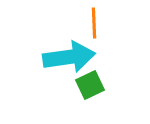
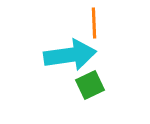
cyan arrow: moved 1 px right, 2 px up
